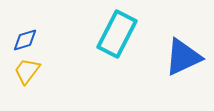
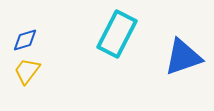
blue triangle: rotated 6 degrees clockwise
